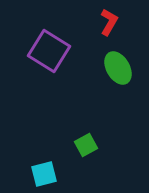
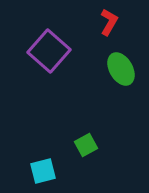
purple square: rotated 9 degrees clockwise
green ellipse: moved 3 px right, 1 px down
cyan square: moved 1 px left, 3 px up
